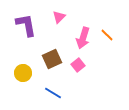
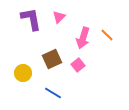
purple L-shape: moved 5 px right, 6 px up
